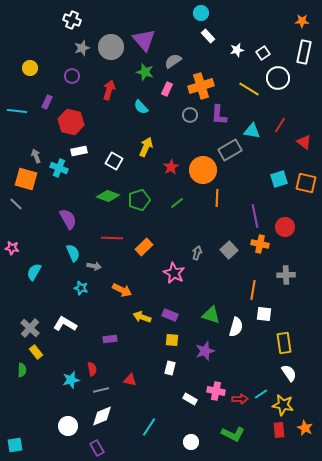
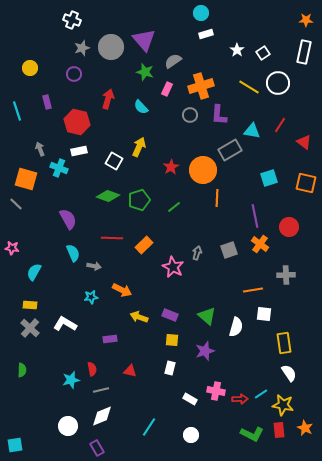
orange star at (302, 21): moved 4 px right, 1 px up
white rectangle at (208, 36): moved 2 px left, 2 px up; rotated 64 degrees counterclockwise
white star at (237, 50): rotated 24 degrees counterclockwise
purple circle at (72, 76): moved 2 px right, 2 px up
white circle at (278, 78): moved 5 px down
yellow line at (249, 89): moved 2 px up
red arrow at (109, 90): moved 1 px left, 9 px down
purple rectangle at (47, 102): rotated 40 degrees counterclockwise
cyan line at (17, 111): rotated 66 degrees clockwise
red hexagon at (71, 122): moved 6 px right
yellow arrow at (146, 147): moved 7 px left
gray arrow at (36, 156): moved 4 px right, 7 px up
cyan square at (279, 179): moved 10 px left, 1 px up
green line at (177, 203): moved 3 px left, 4 px down
red circle at (285, 227): moved 4 px right
orange cross at (260, 244): rotated 24 degrees clockwise
orange rectangle at (144, 247): moved 2 px up
gray square at (229, 250): rotated 24 degrees clockwise
pink star at (174, 273): moved 1 px left, 6 px up
cyan star at (81, 288): moved 10 px right, 9 px down; rotated 24 degrees counterclockwise
orange line at (253, 290): rotated 72 degrees clockwise
green triangle at (211, 315): moved 4 px left, 1 px down; rotated 24 degrees clockwise
yellow arrow at (142, 317): moved 3 px left
yellow rectangle at (36, 352): moved 6 px left, 47 px up; rotated 48 degrees counterclockwise
red triangle at (130, 380): moved 9 px up
green L-shape at (233, 434): moved 19 px right
white circle at (191, 442): moved 7 px up
